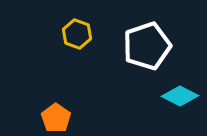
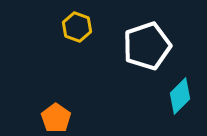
yellow hexagon: moved 7 px up
cyan diamond: rotated 72 degrees counterclockwise
